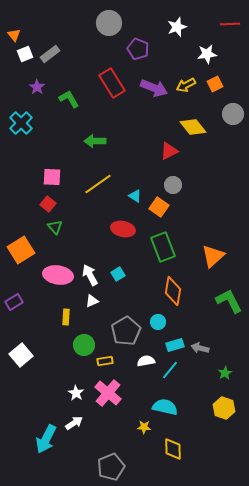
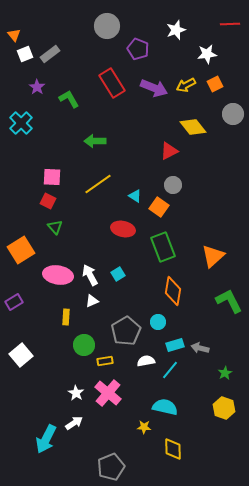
gray circle at (109, 23): moved 2 px left, 3 px down
white star at (177, 27): moved 1 px left, 3 px down
red square at (48, 204): moved 3 px up; rotated 14 degrees counterclockwise
